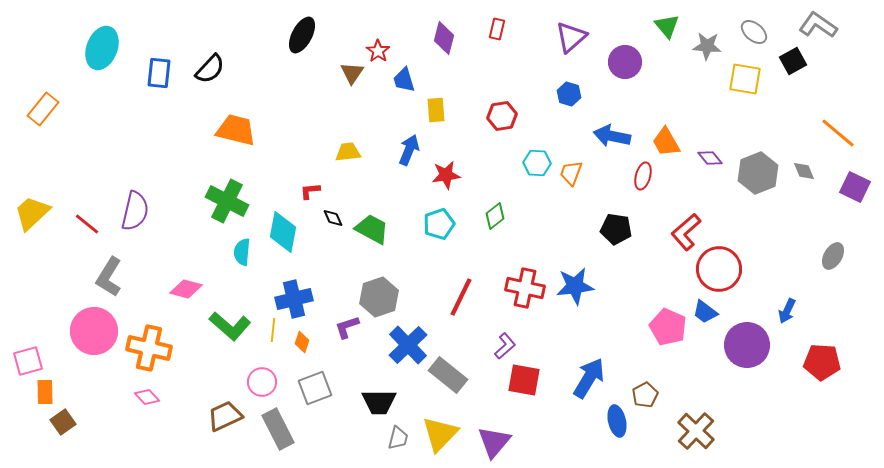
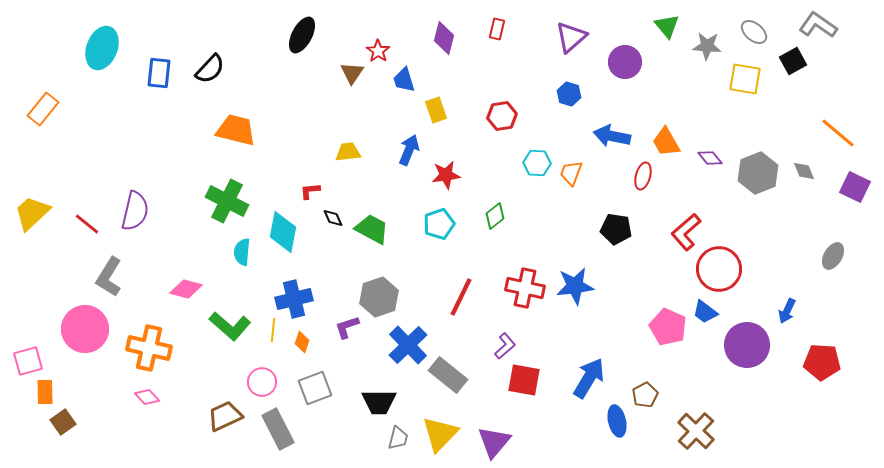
yellow rectangle at (436, 110): rotated 15 degrees counterclockwise
pink circle at (94, 331): moved 9 px left, 2 px up
